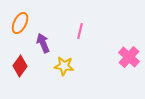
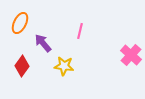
purple arrow: rotated 18 degrees counterclockwise
pink cross: moved 2 px right, 2 px up
red diamond: moved 2 px right
